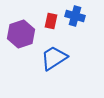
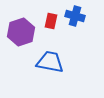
purple hexagon: moved 2 px up
blue trapezoid: moved 4 px left, 4 px down; rotated 44 degrees clockwise
